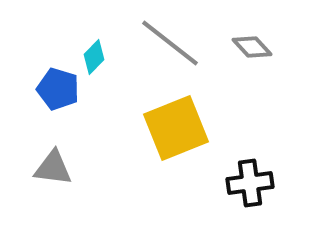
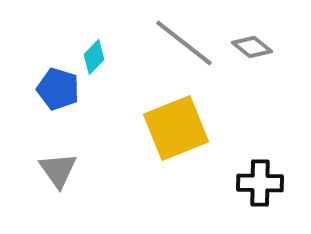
gray line: moved 14 px right
gray diamond: rotated 9 degrees counterclockwise
gray triangle: moved 5 px right, 2 px down; rotated 48 degrees clockwise
black cross: moved 10 px right; rotated 9 degrees clockwise
